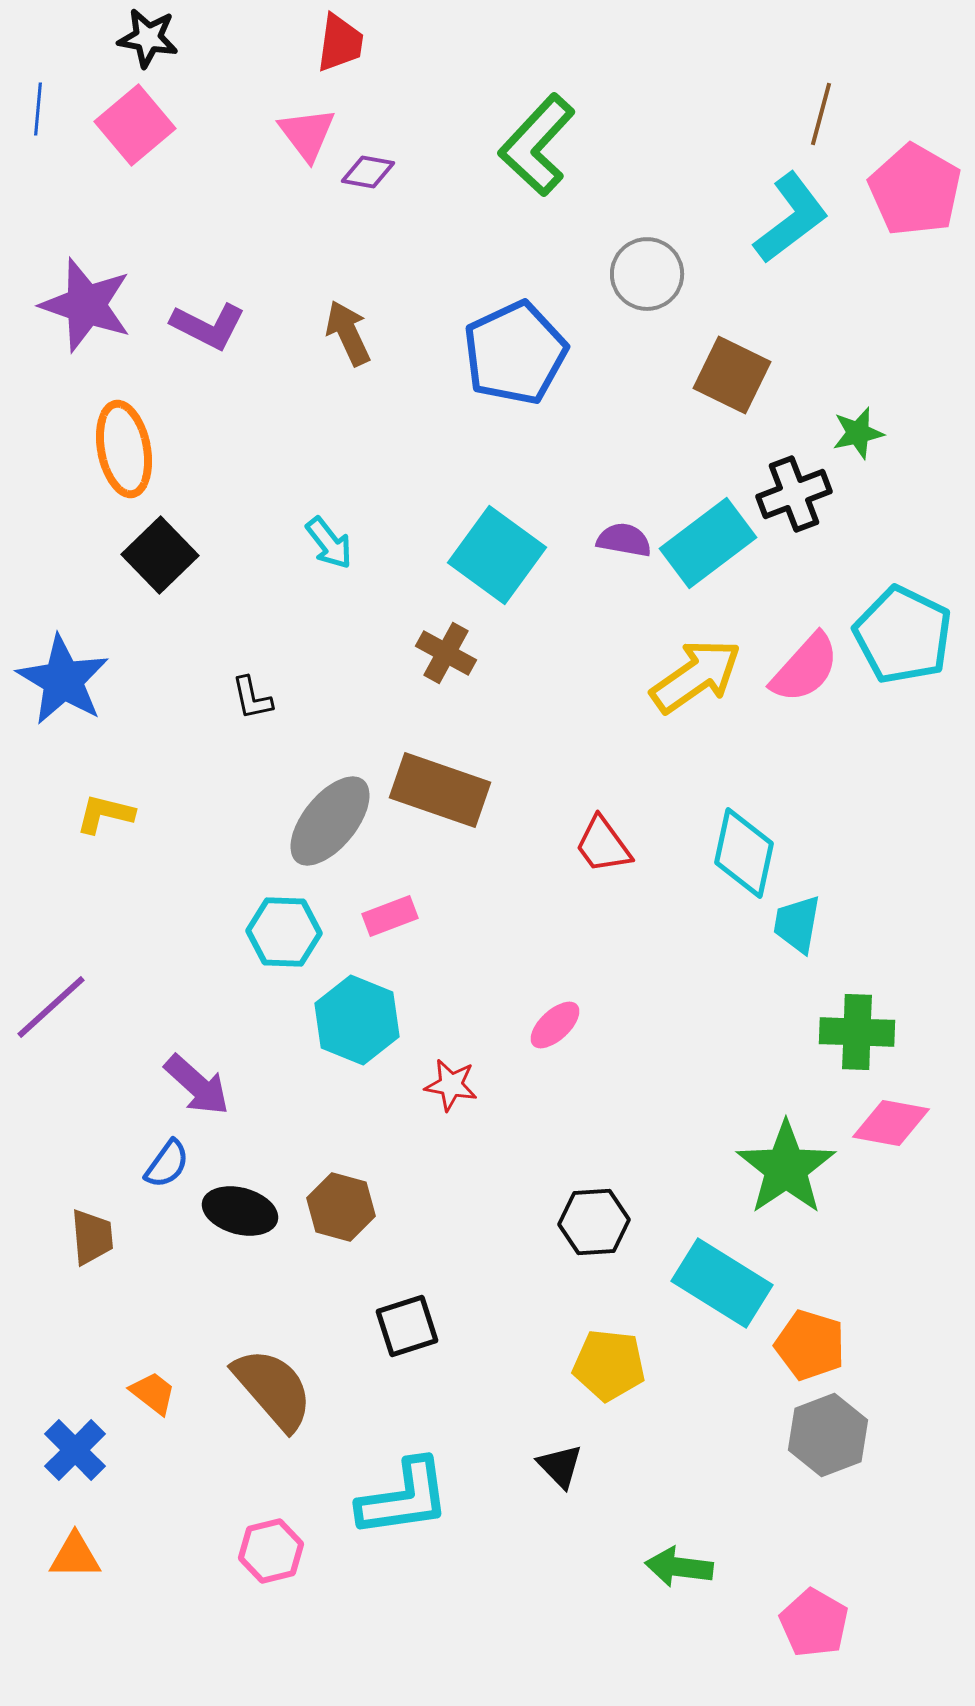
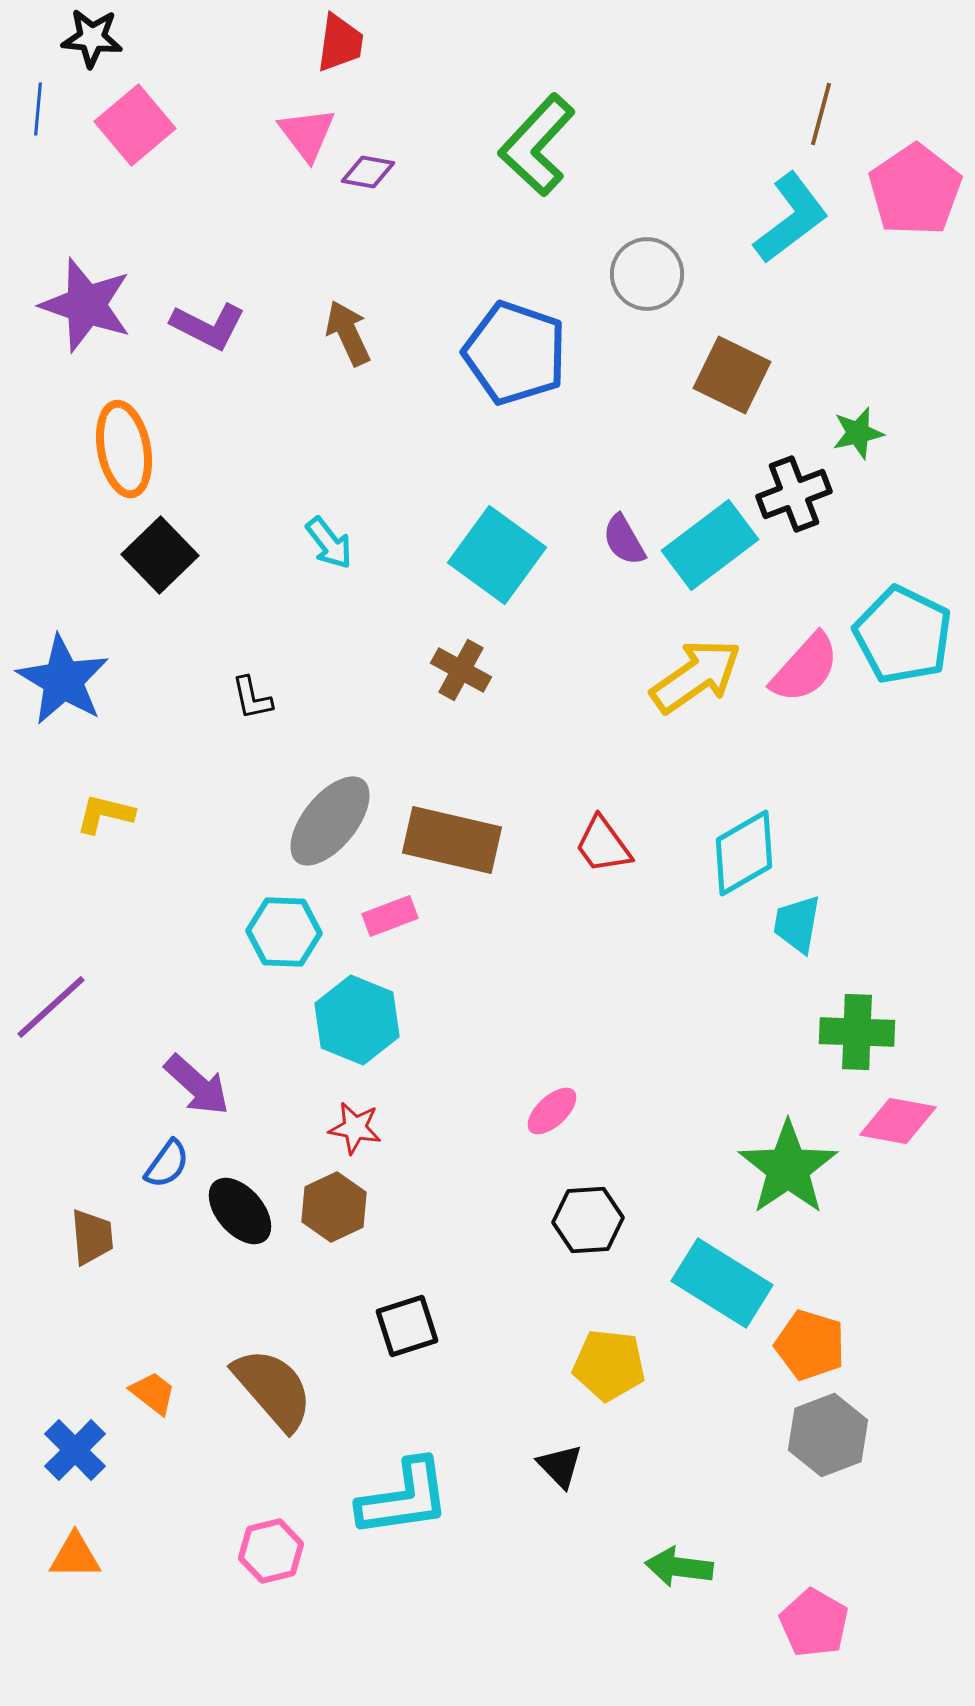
black star at (148, 38): moved 56 px left; rotated 4 degrees counterclockwise
pink pentagon at (915, 190): rotated 8 degrees clockwise
blue pentagon at (515, 353): rotated 28 degrees counterclockwise
purple semicircle at (624, 540): rotated 130 degrees counterclockwise
cyan rectangle at (708, 543): moved 2 px right, 2 px down
brown cross at (446, 653): moved 15 px right, 17 px down
brown rectangle at (440, 790): moved 12 px right, 50 px down; rotated 6 degrees counterclockwise
cyan diamond at (744, 853): rotated 48 degrees clockwise
pink ellipse at (555, 1025): moved 3 px left, 86 px down
red star at (451, 1085): moved 96 px left, 43 px down
pink diamond at (891, 1123): moved 7 px right, 2 px up
green star at (786, 1168): moved 2 px right
brown hexagon at (341, 1207): moved 7 px left; rotated 20 degrees clockwise
black ellipse at (240, 1211): rotated 34 degrees clockwise
black hexagon at (594, 1222): moved 6 px left, 2 px up
